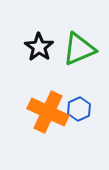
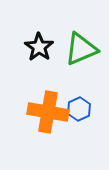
green triangle: moved 2 px right
orange cross: rotated 15 degrees counterclockwise
